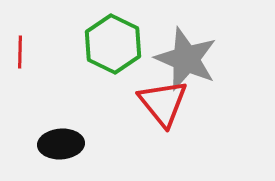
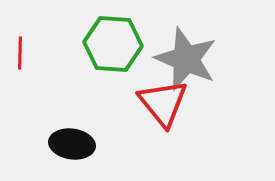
green hexagon: rotated 22 degrees counterclockwise
red line: moved 1 px down
black ellipse: moved 11 px right; rotated 12 degrees clockwise
